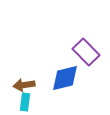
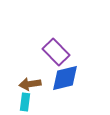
purple rectangle: moved 30 px left
brown arrow: moved 6 px right, 1 px up
